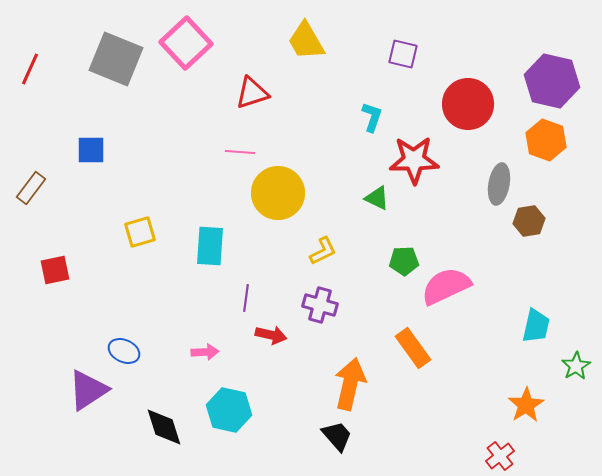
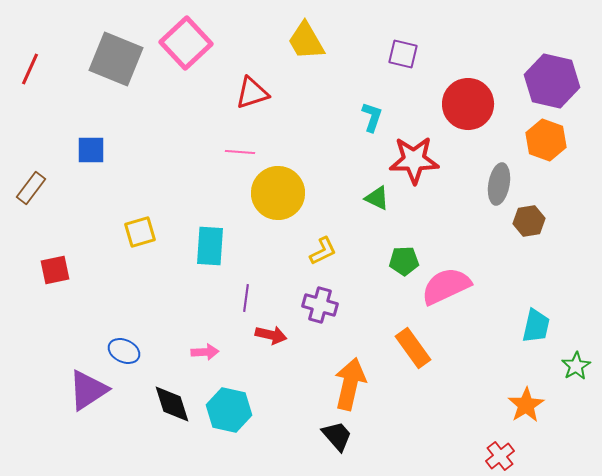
black diamond: moved 8 px right, 23 px up
